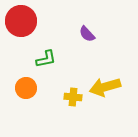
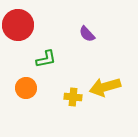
red circle: moved 3 px left, 4 px down
